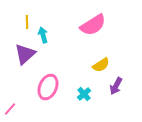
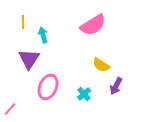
yellow line: moved 4 px left
purple triangle: moved 4 px right, 5 px down; rotated 15 degrees counterclockwise
yellow semicircle: rotated 66 degrees clockwise
